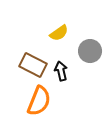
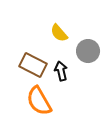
yellow semicircle: rotated 84 degrees clockwise
gray circle: moved 2 px left
orange semicircle: rotated 128 degrees clockwise
